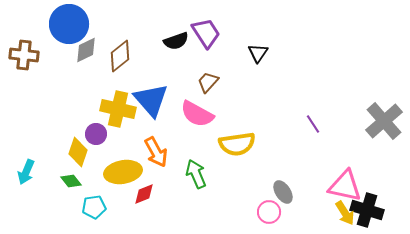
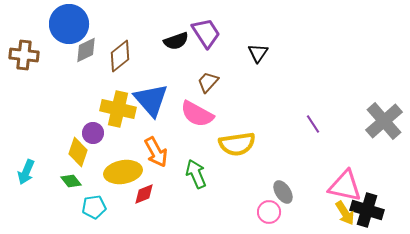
purple circle: moved 3 px left, 1 px up
